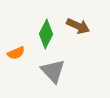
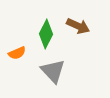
orange semicircle: moved 1 px right
